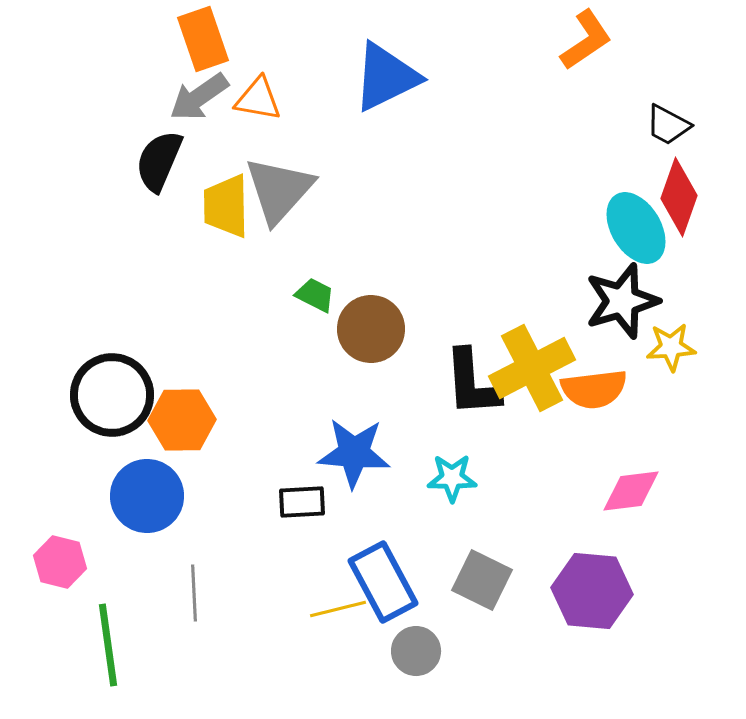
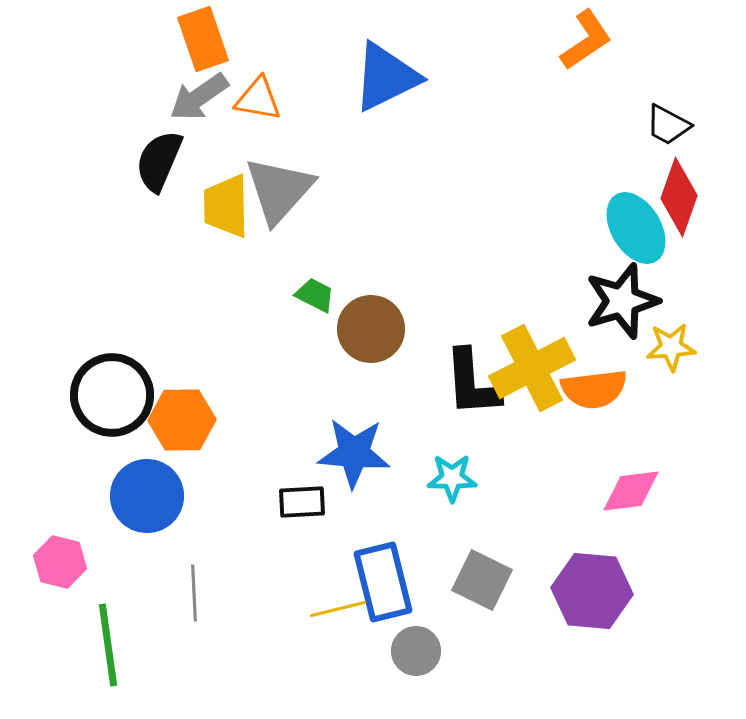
blue rectangle: rotated 14 degrees clockwise
